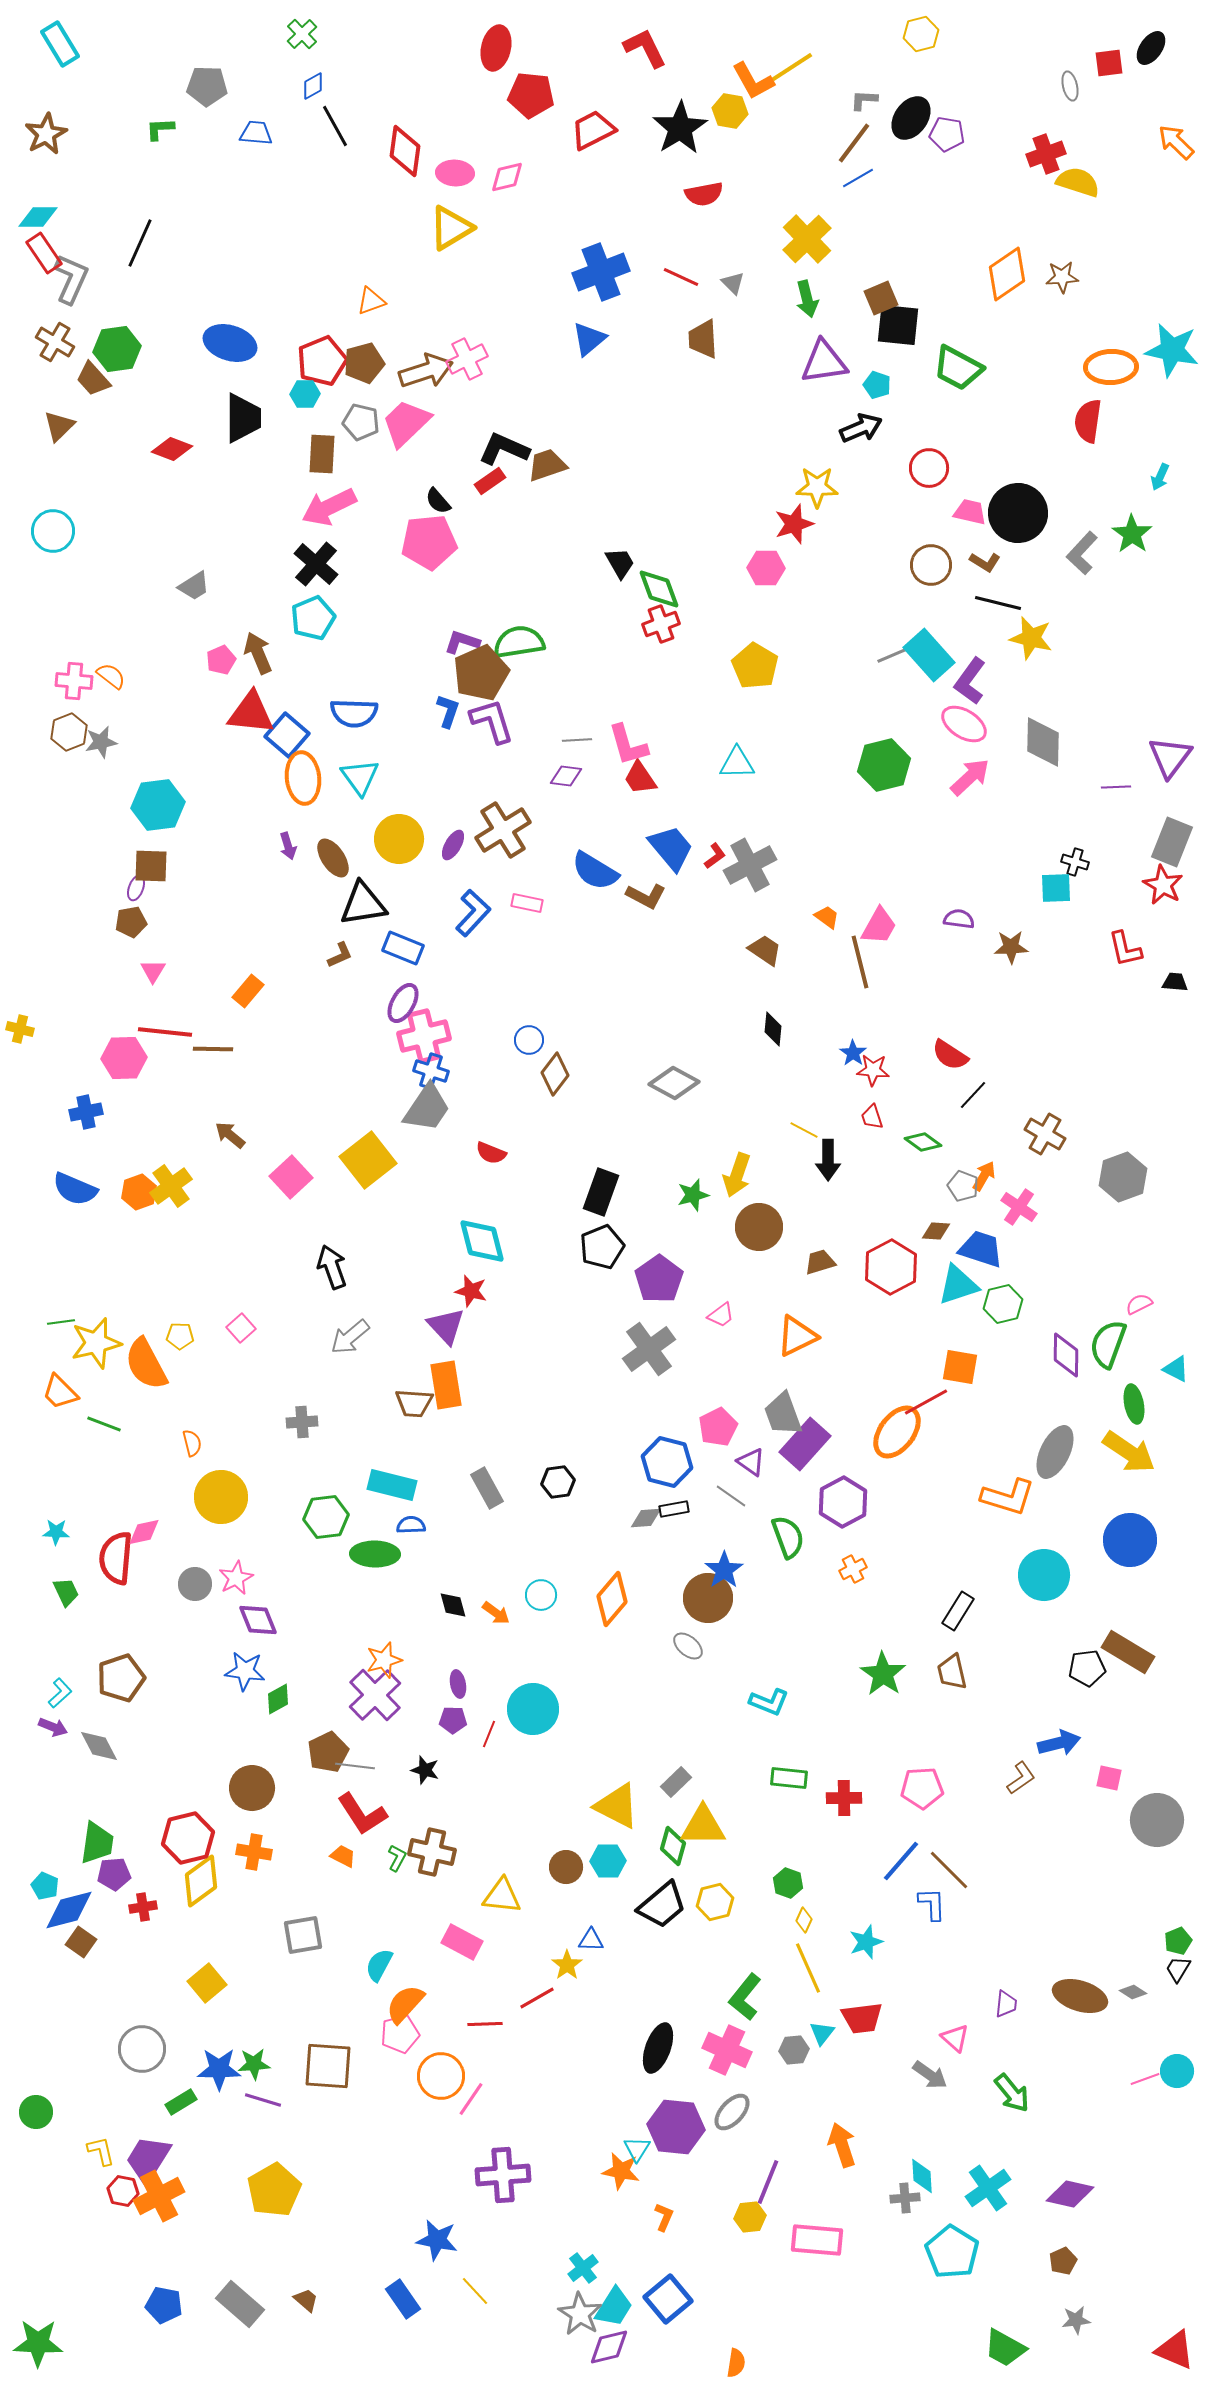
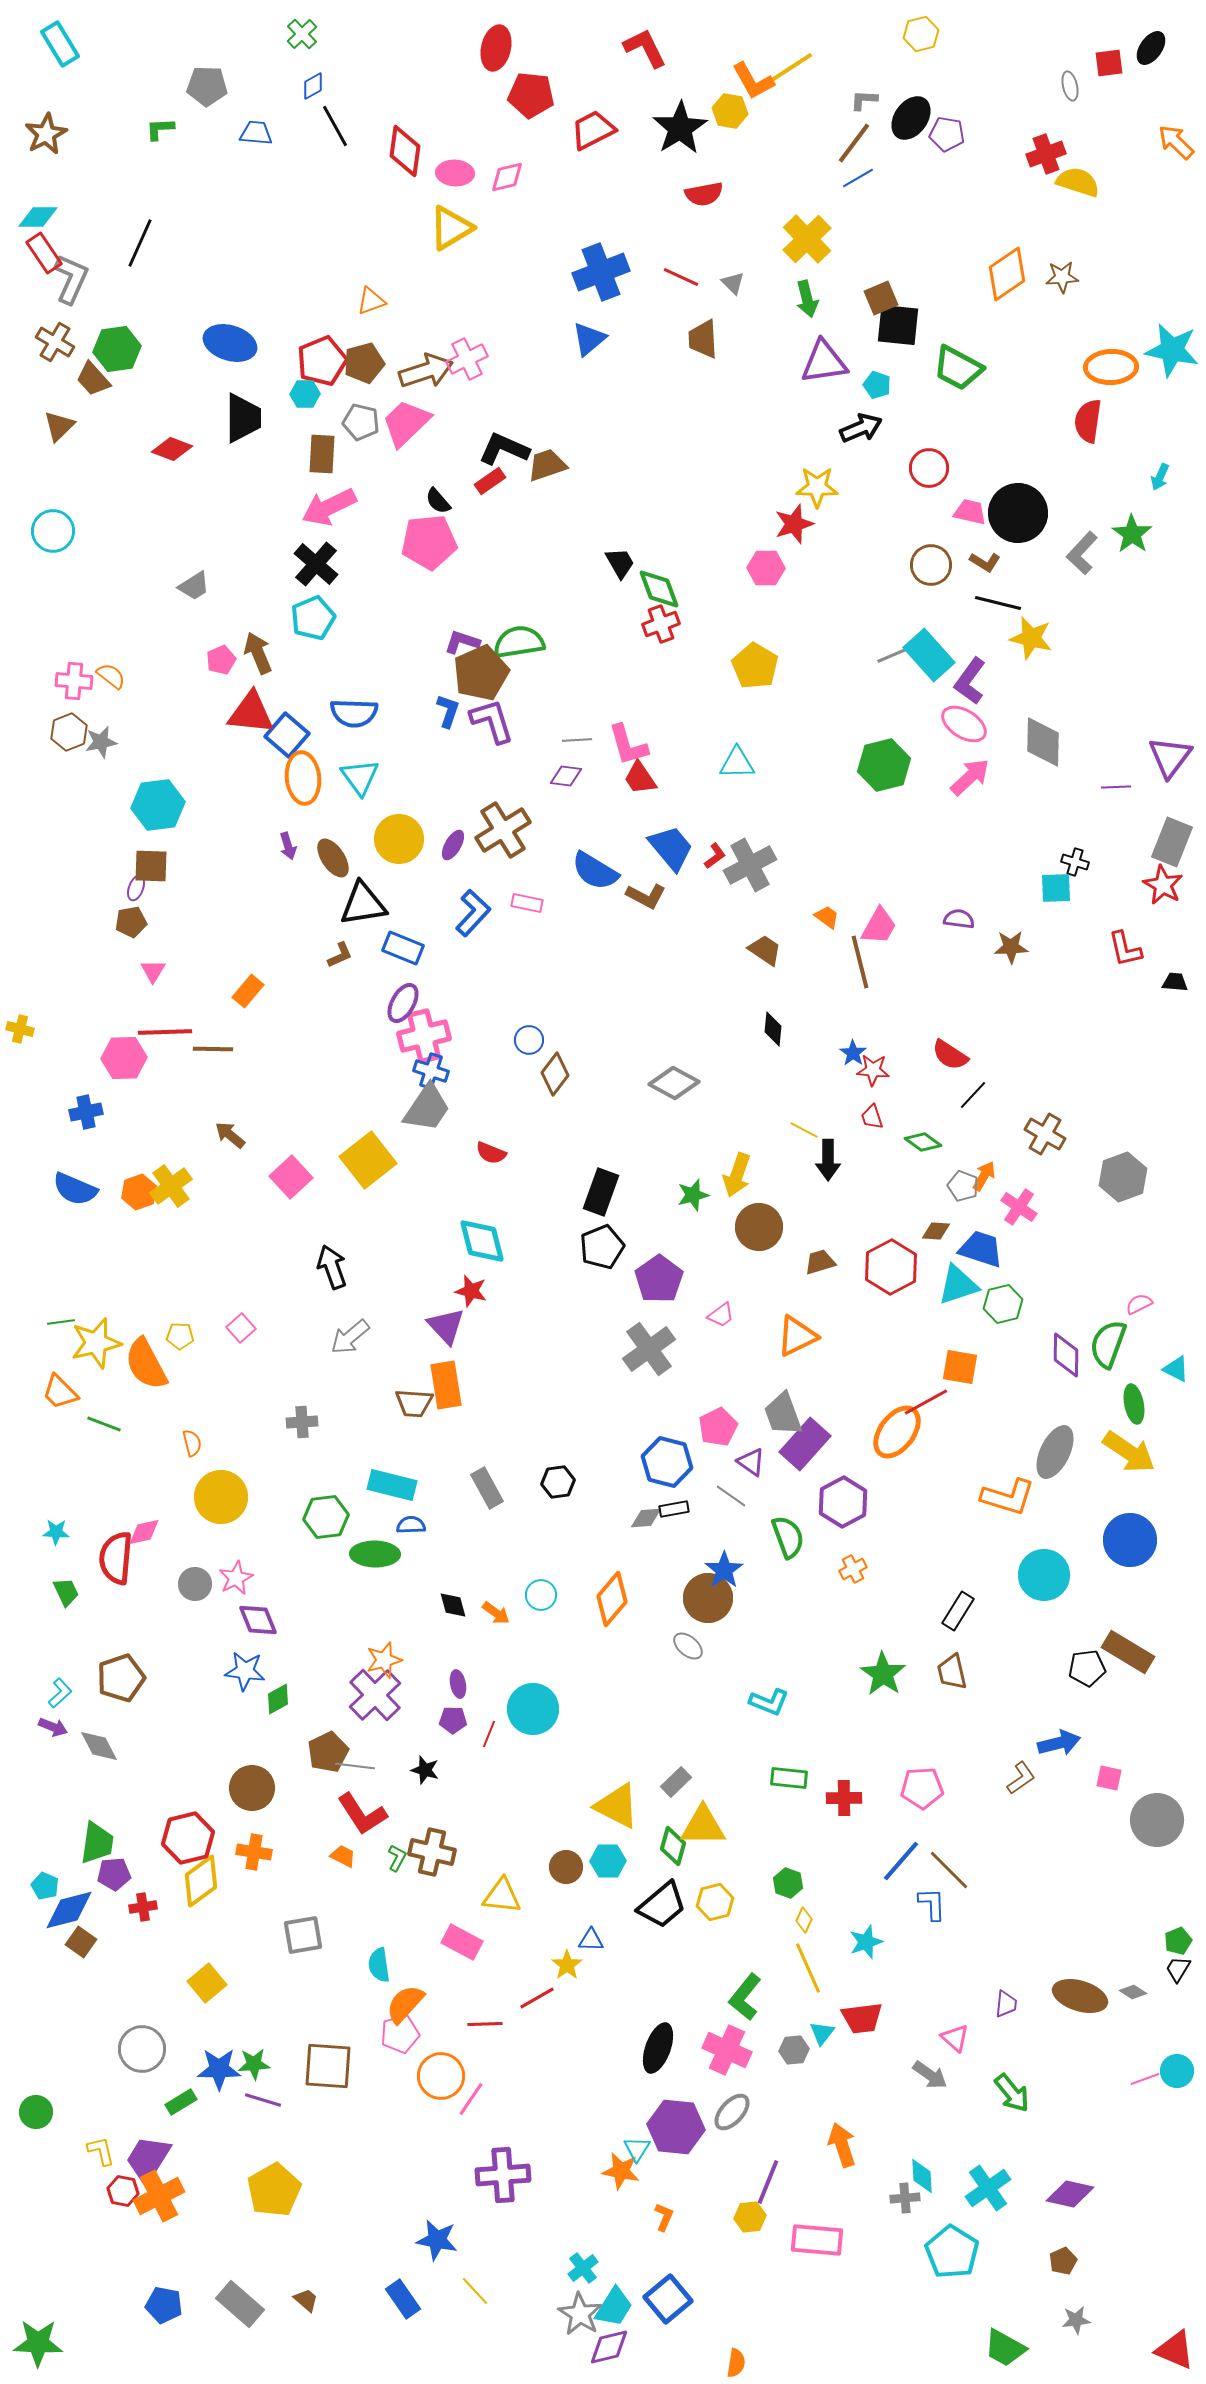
red line at (165, 1032): rotated 8 degrees counterclockwise
cyan semicircle at (379, 1965): rotated 36 degrees counterclockwise
